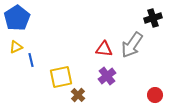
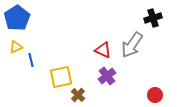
red triangle: moved 1 px left, 1 px down; rotated 18 degrees clockwise
